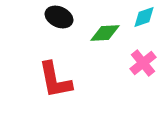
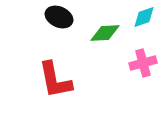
pink cross: rotated 24 degrees clockwise
